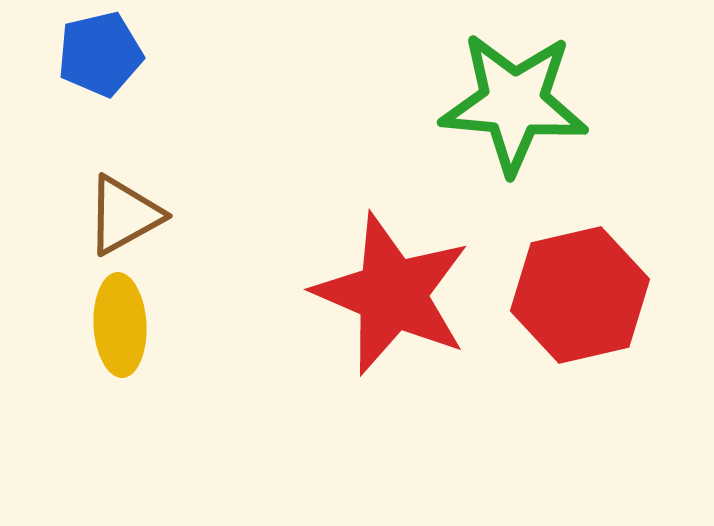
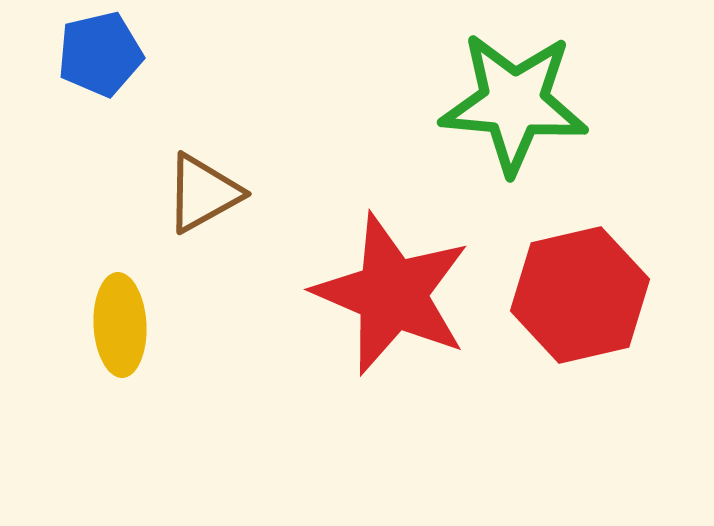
brown triangle: moved 79 px right, 22 px up
